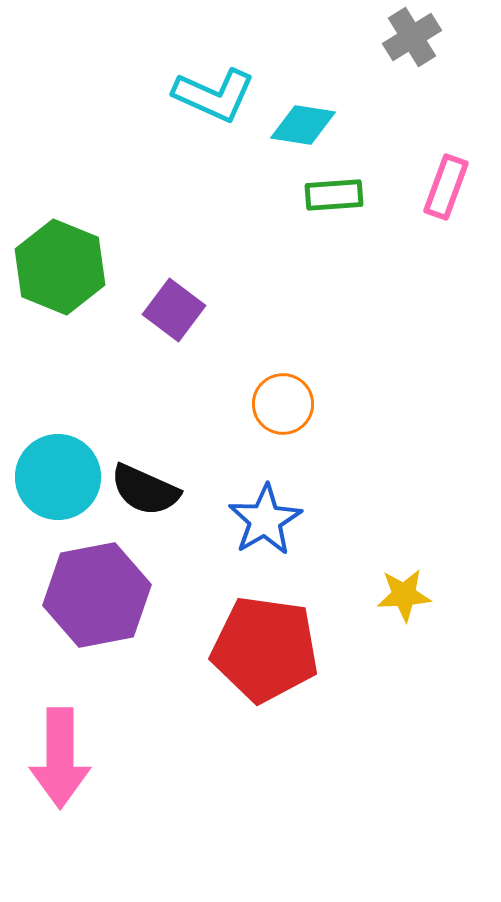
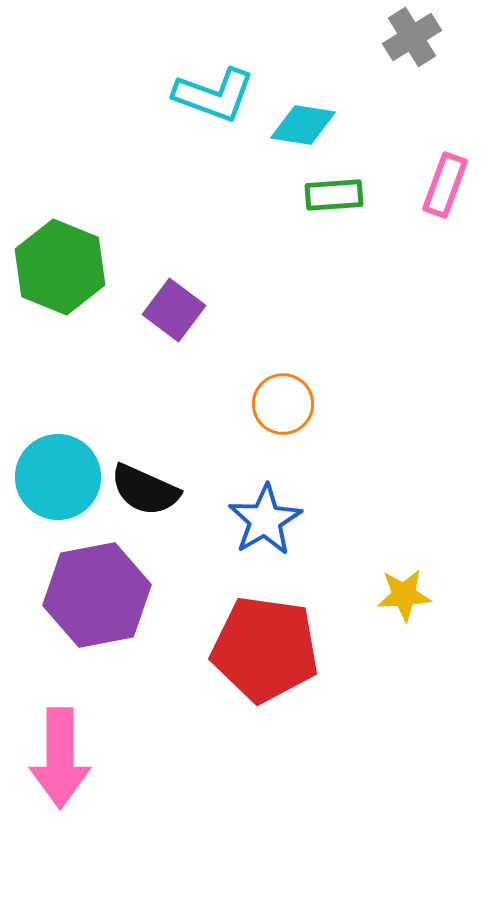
cyan L-shape: rotated 4 degrees counterclockwise
pink rectangle: moved 1 px left, 2 px up
